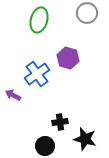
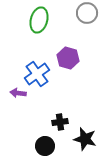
purple arrow: moved 5 px right, 2 px up; rotated 21 degrees counterclockwise
